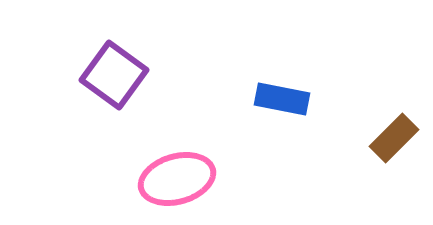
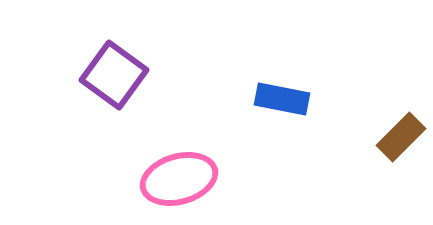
brown rectangle: moved 7 px right, 1 px up
pink ellipse: moved 2 px right
